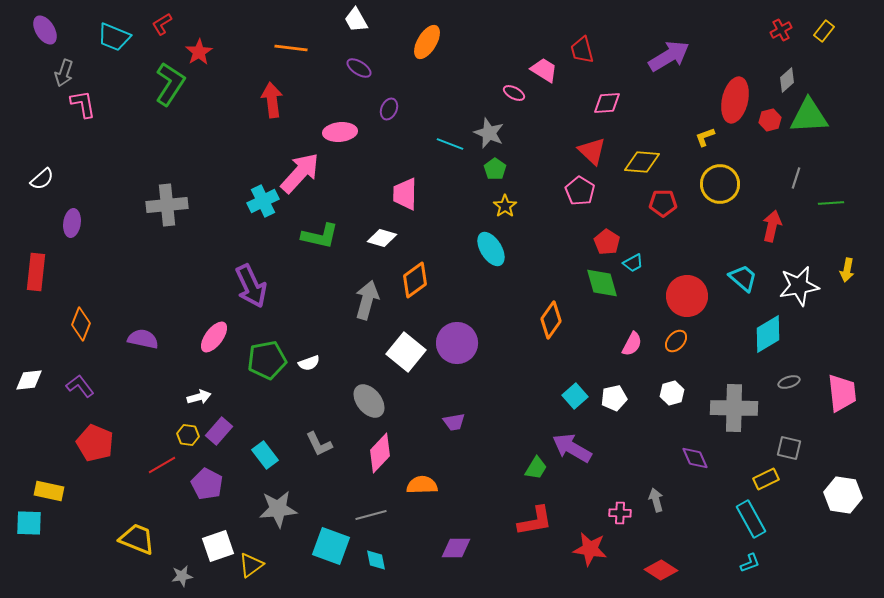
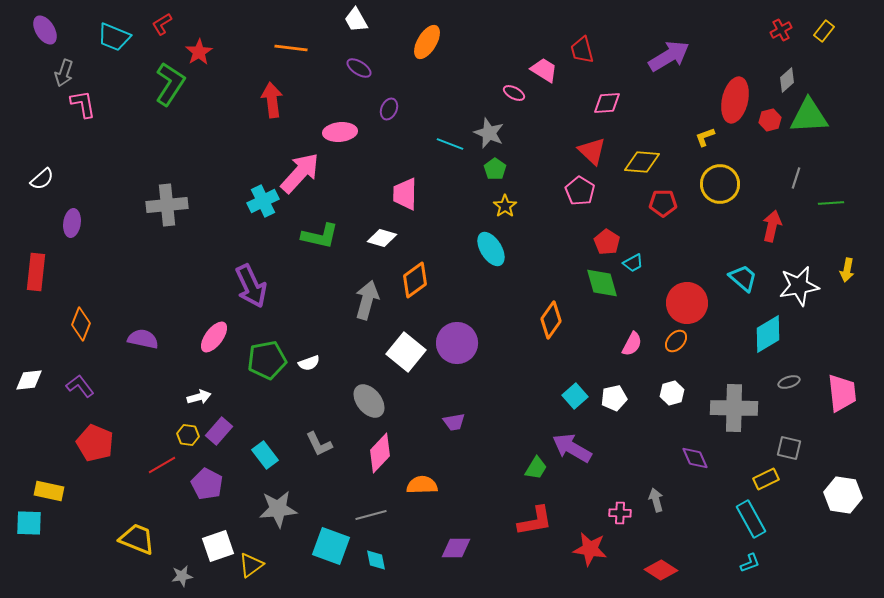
red circle at (687, 296): moved 7 px down
